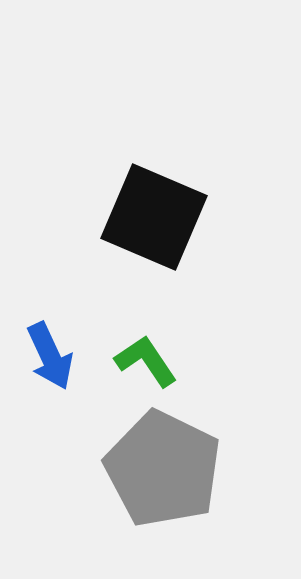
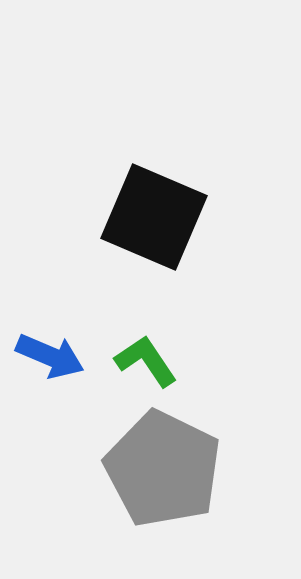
blue arrow: rotated 42 degrees counterclockwise
